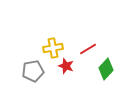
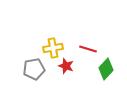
red line: rotated 48 degrees clockwise
gray pentagon: moved 1 px right, 2 px up
